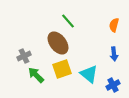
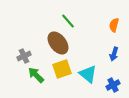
blue arrow: rotated 24 degrees clockwise
cyan triangle: moved 1 px left
